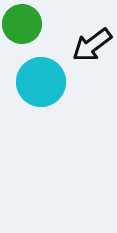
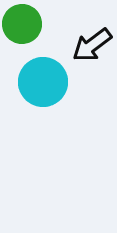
cyan circle: moved 2 px right
